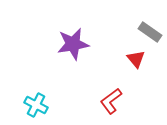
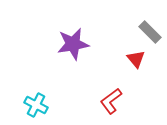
gray rectangle: rotated 10 degrees clockwise
